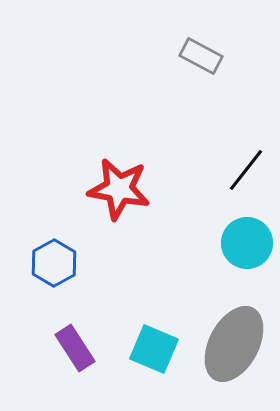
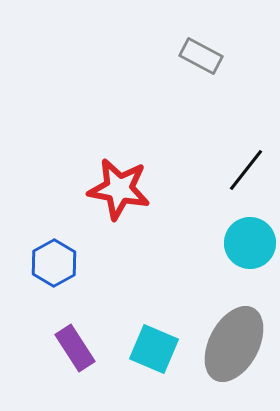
cyan circle: moved 3 px right
